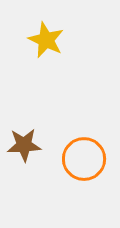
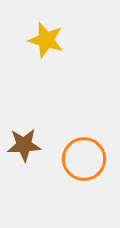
yellow star: rotated 9 degrees counterclockwise
